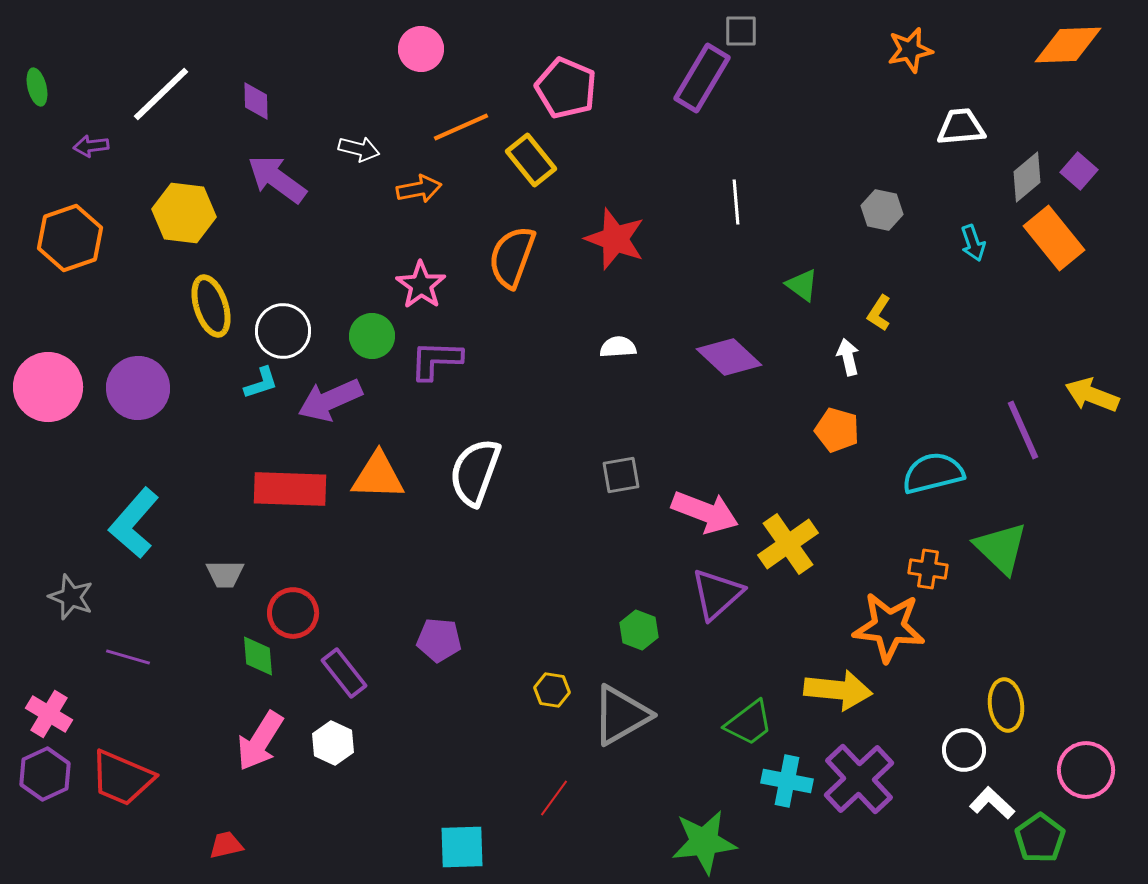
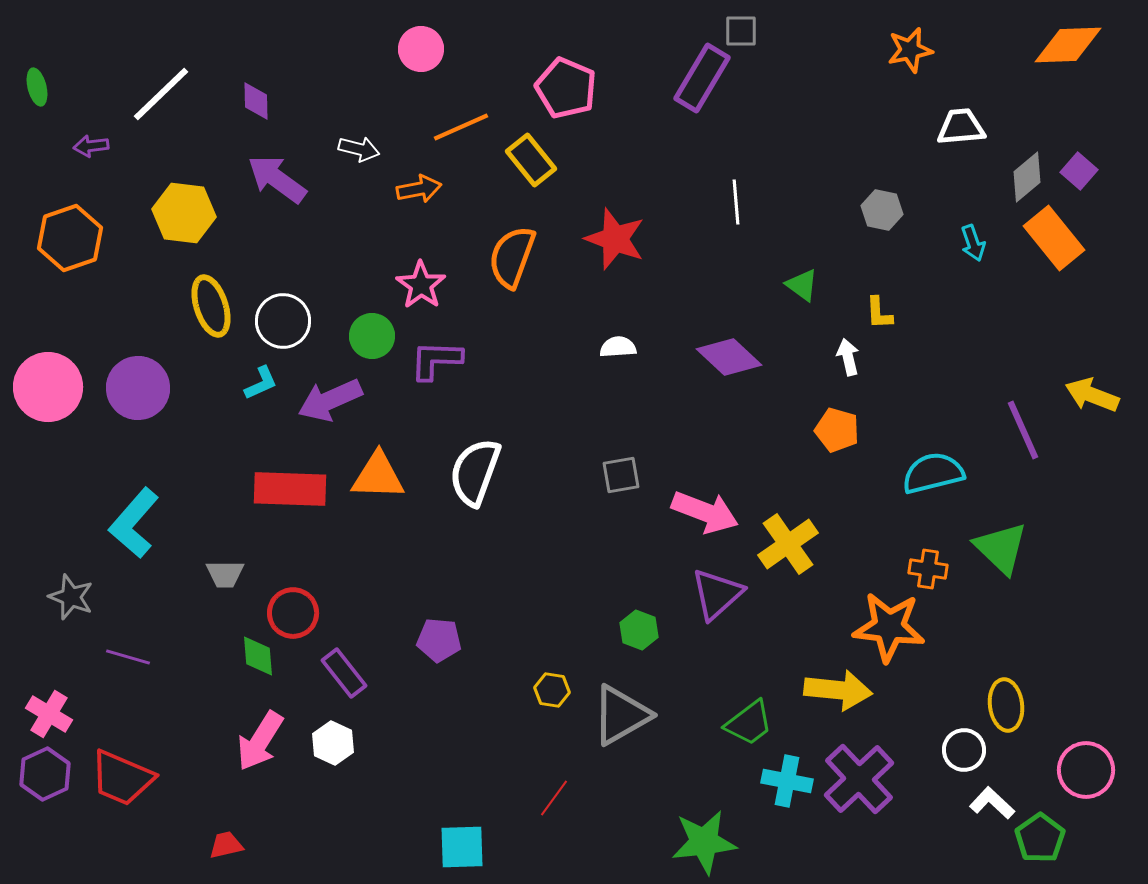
yellow L-shape at (879, 313): rotated 36 degrees counterclockwise
white circle at (283, 331): moved 10 px up
cyan L-shape at (261, 383): rotated 6 degrees counterclockwise
